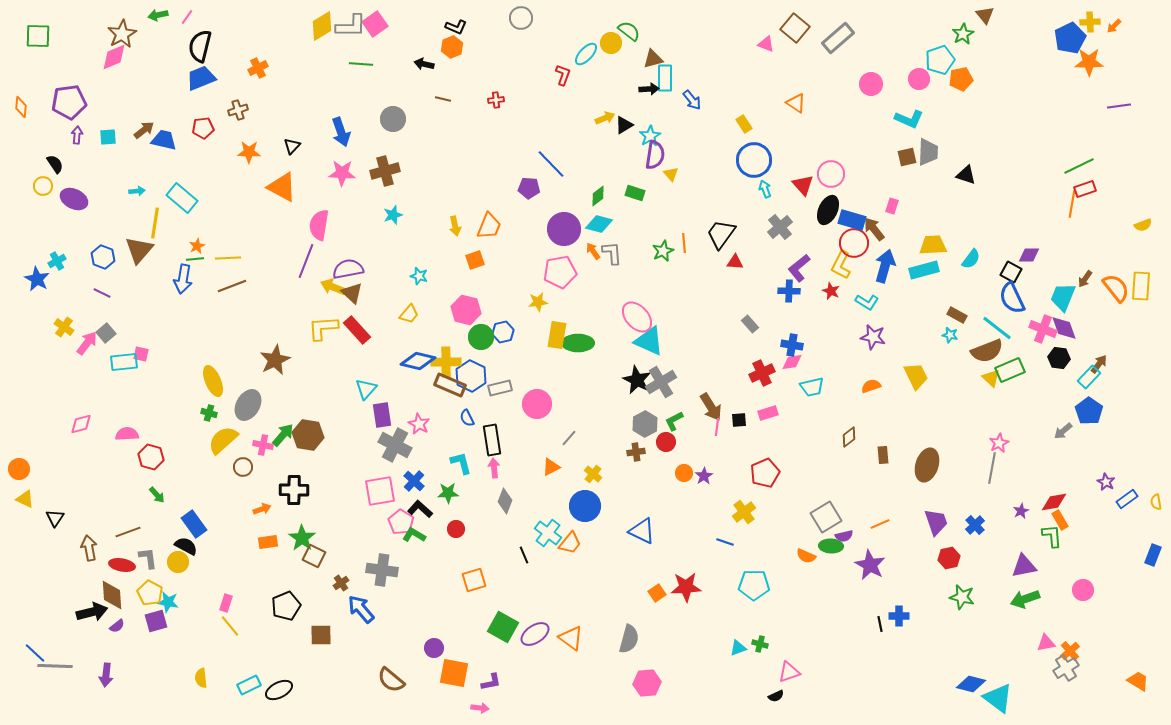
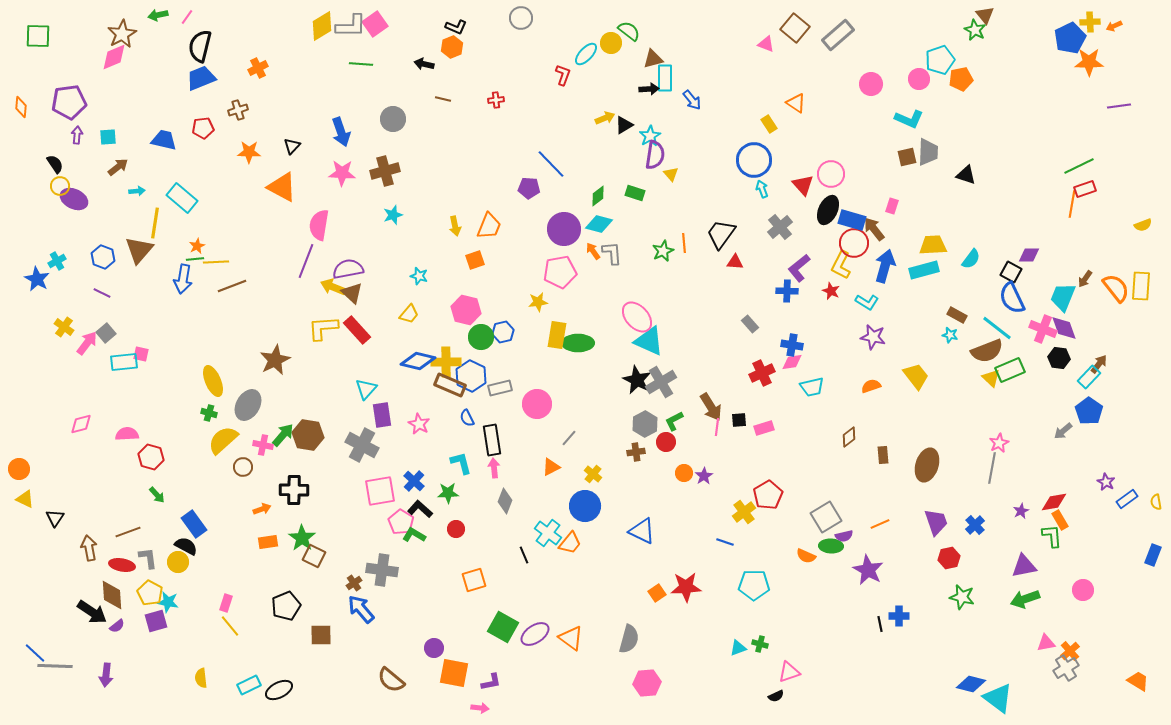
orange arrow at (1114, 26): rotated 21 degrees clockwise
green star at (963, 34): moved 12 px right, 4 px up; rotated 15 degrees counterclockwise
gray rectangle at (838, 38): moved 3 px up
yellow rectangle at (744, 124): moved 25 px right
brown arrow at (144, 130): moved 26 px left, 37 px down
yellow circle at (43, 186): moved 17 px right
cyan arrow at (765, 189): moved 3 px left
yellow line at (228, 258): moved 12 px left, 4 px down
blue cross at (789, 291): moved 2 px left
yellow trapezoid at (916, 376): rotated 12 degrees counterclockwise
pink rectangle at (768, 413): moved 4 px left, 15 px down
gray cross at (395, 445): moved 33 px left
red pentagon at (765, 473): moved 3 px right, 22 px down; rotated 8 degrees counterclockwise
purple star at (870, 565): moved 2 px left, 5 px down
brown cross at (341, 583): moved 13 px right
black arrow at (92, 612): rotated 48 degrees clockwise
